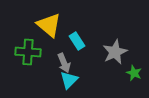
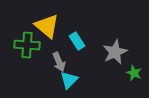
yellow triangle: moved 2 px left, 1 px down
green cross: moved 1 px left, 7 px up
gray arrow: moved 5 px left, 1 px up
